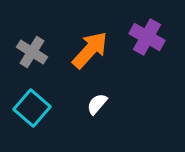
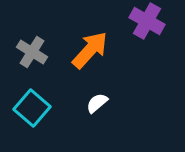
purple cross: moved 16 px up
white semicircle: moved 1 px up; rotated 10 degrees clockwise
